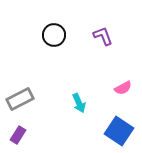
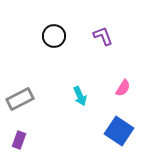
black circle: moved 1 px down
pink semicircle: rotated 30 degrees counterclockwise
cyan arrow: moved 1 px right, 7 px up
purple rectangle: moved 1 px right, 5 px down; rotated 12 degrees counterclockwise
